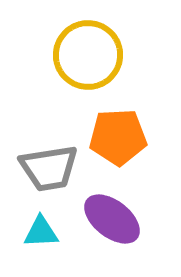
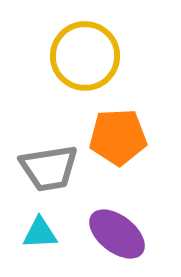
yellow circle: moved 3 px left, 1 px down
purple ellipse: moved 5 px right, 15 px down
cyan triangle: moved 1 px left, 1 px down
